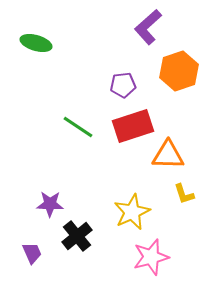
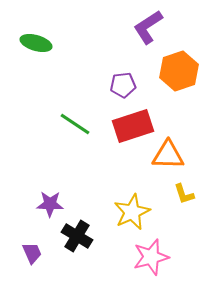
purple L-shape: rotated 9 degrees clockwise
green line: moved 3 px left, 3 px up
black cross: rotated 20 degrees counterclockwise
